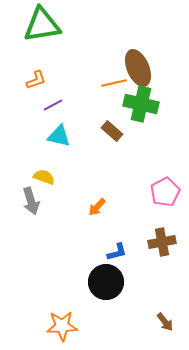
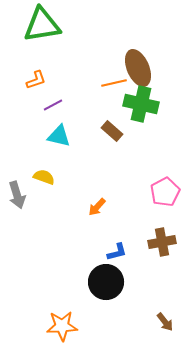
gray arrow: moved 14 px left, 6 px up
